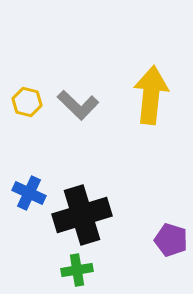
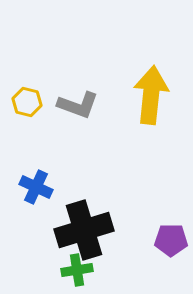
gray L-shape: rotated 24 degrees counterclockwise
blue cross: moved 7 px right, 6 px up
black cross: moved 2 px right, 15 px down
purple pentagon: rotated 16 degrees counterclockwise
